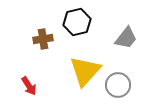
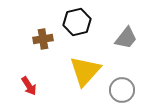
gray circle: moved 4 px right, 5 px down
